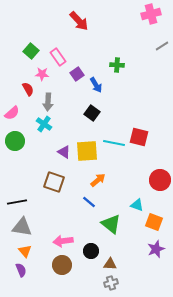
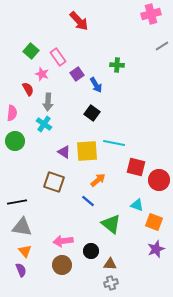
pink star: rotated 16 degrees clockwise
pink semicircle: rotated 42 degrees counterclockwise
red square: moved 3 px left, 30 px down
red circle: moved 1 px left
blue line: moved 1 px left, 1 px up
